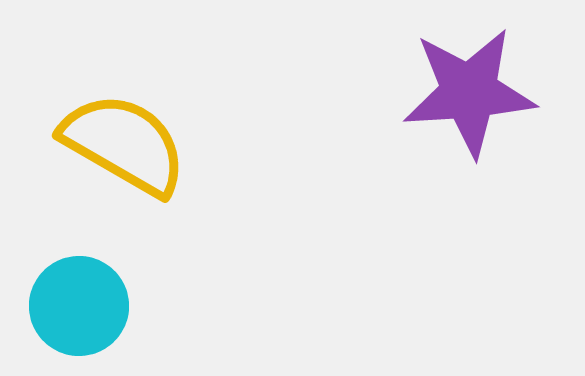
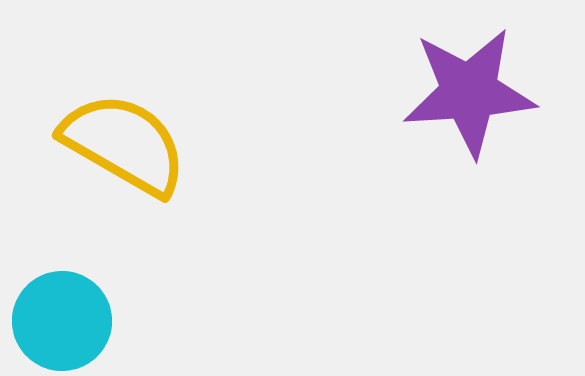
cyan circle: moved 17 px left, 15 px down
